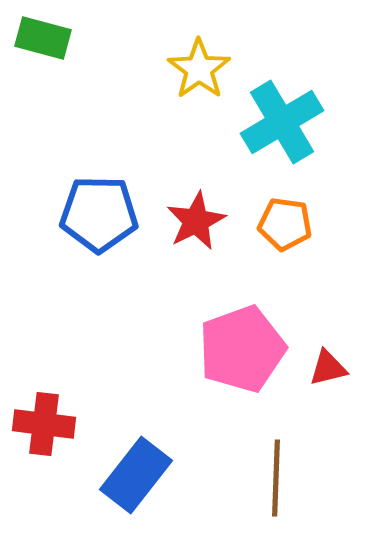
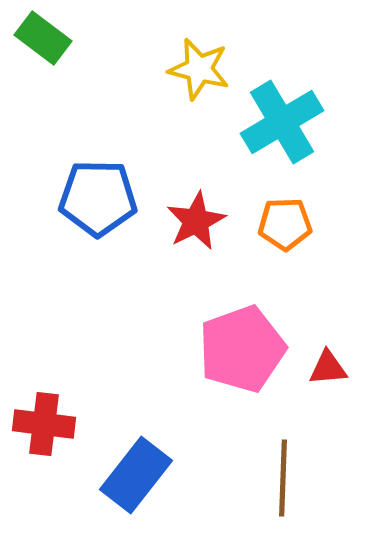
green rectangle: rotated 22 degrees clockwise
yellow star: rotated 22 degrees counterclockwise
blue pentagon: moved 1 px left, 16 px up
orange pentagon: rotated 10 degrees counterclockwise
red triangle: rotated 9 degrees clockwise
brown line: moved 7 px right
